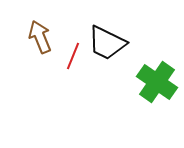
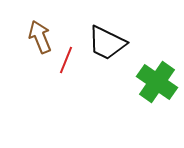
red line: moved 7 px left, 4 px down
